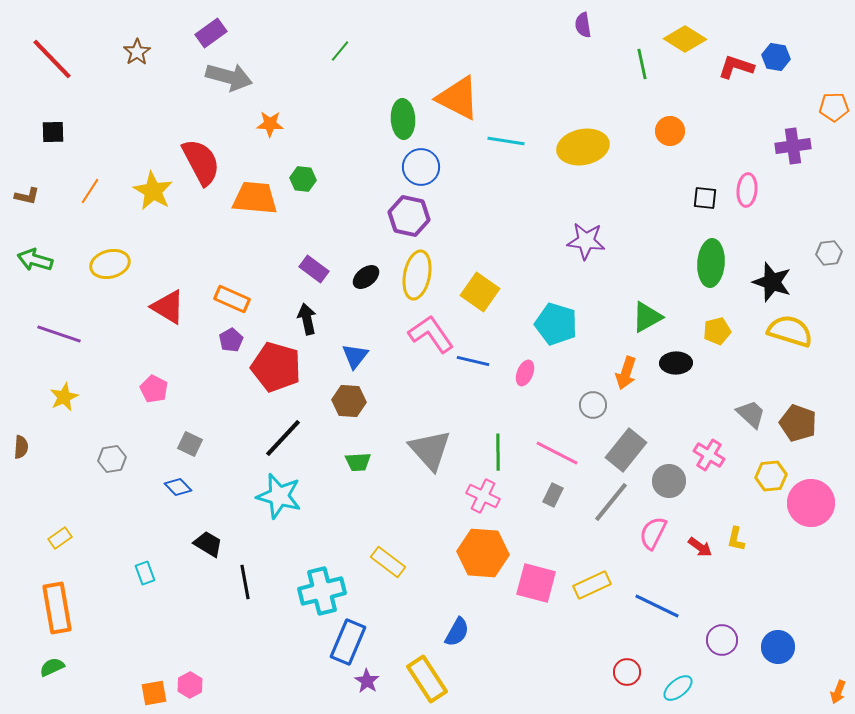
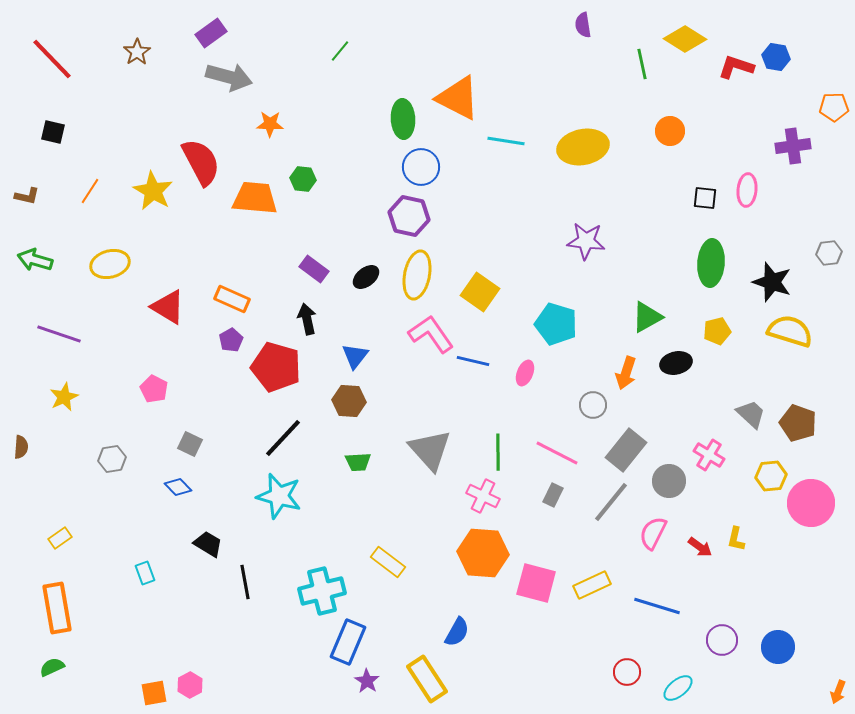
black square at (53, 132): rotated 15 degrees clockwise
black ellipse at (676, 363): rotated 12 degrees counterclockwise
blue line at (657, 606): rotated 9 degrees counterclockwise
